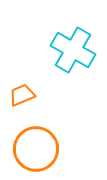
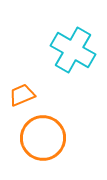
orange circle: moved 7 px right, 11 px up
